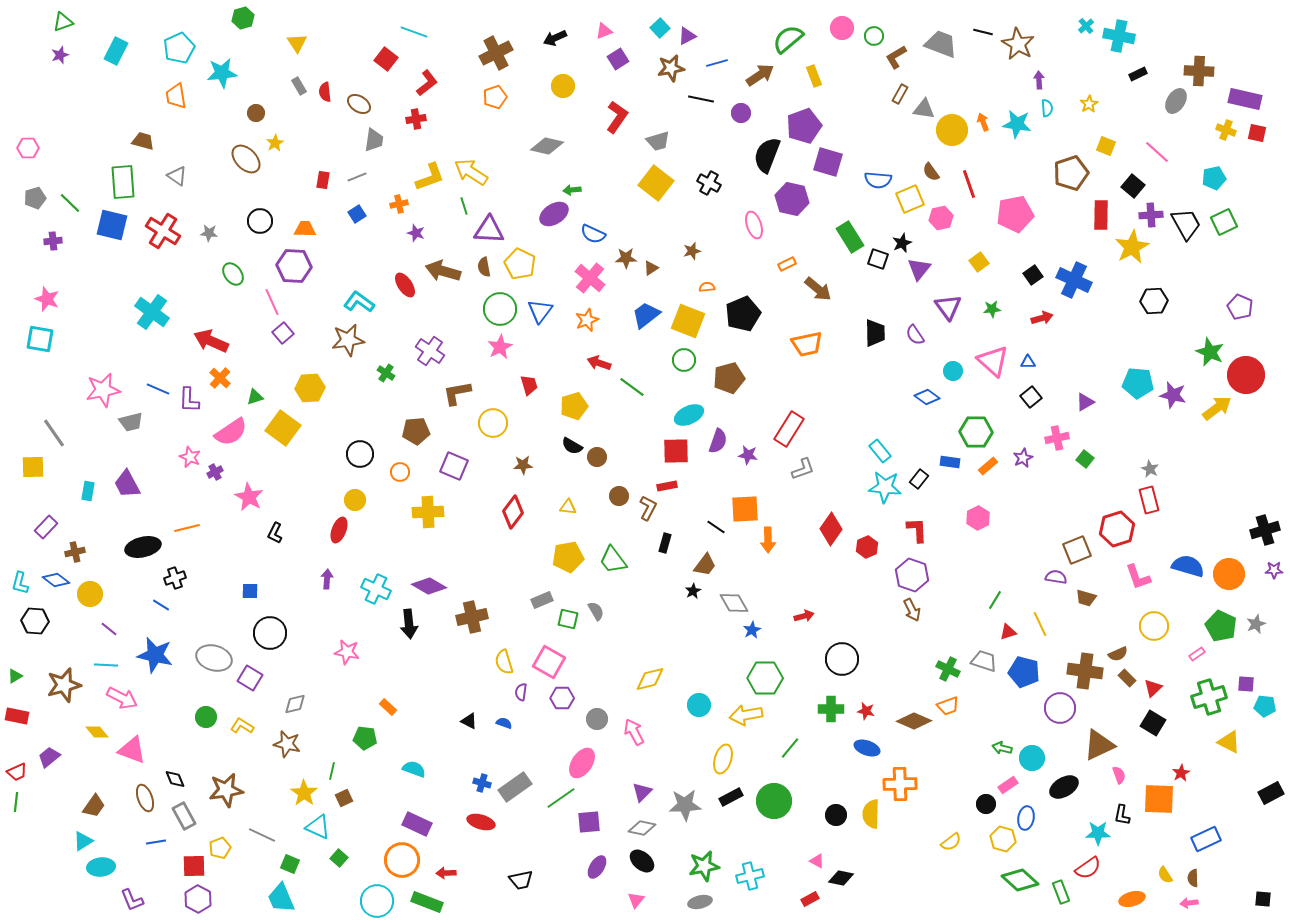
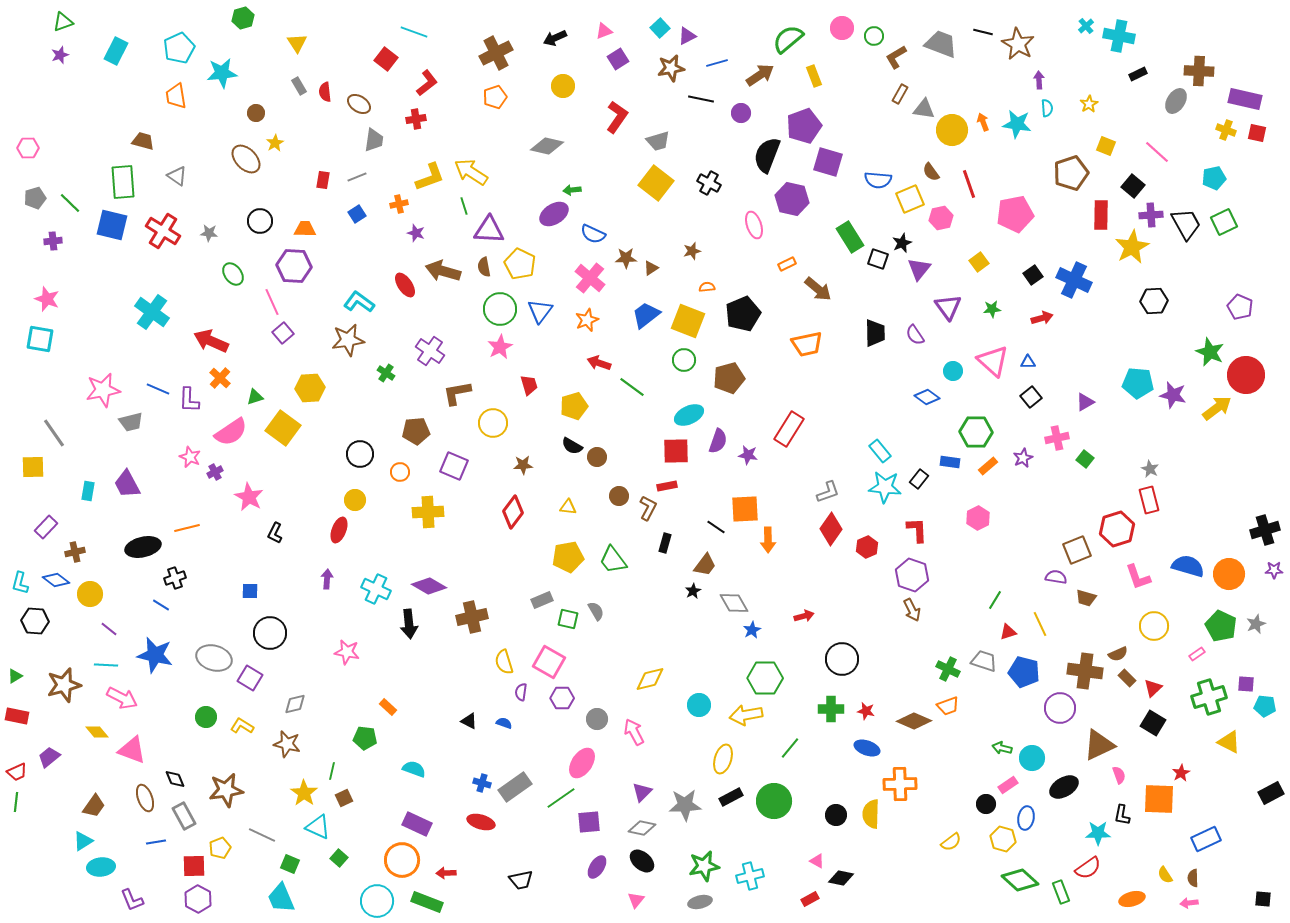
gray L-shape at (803, 469): moved 25 px right, 23 px down
